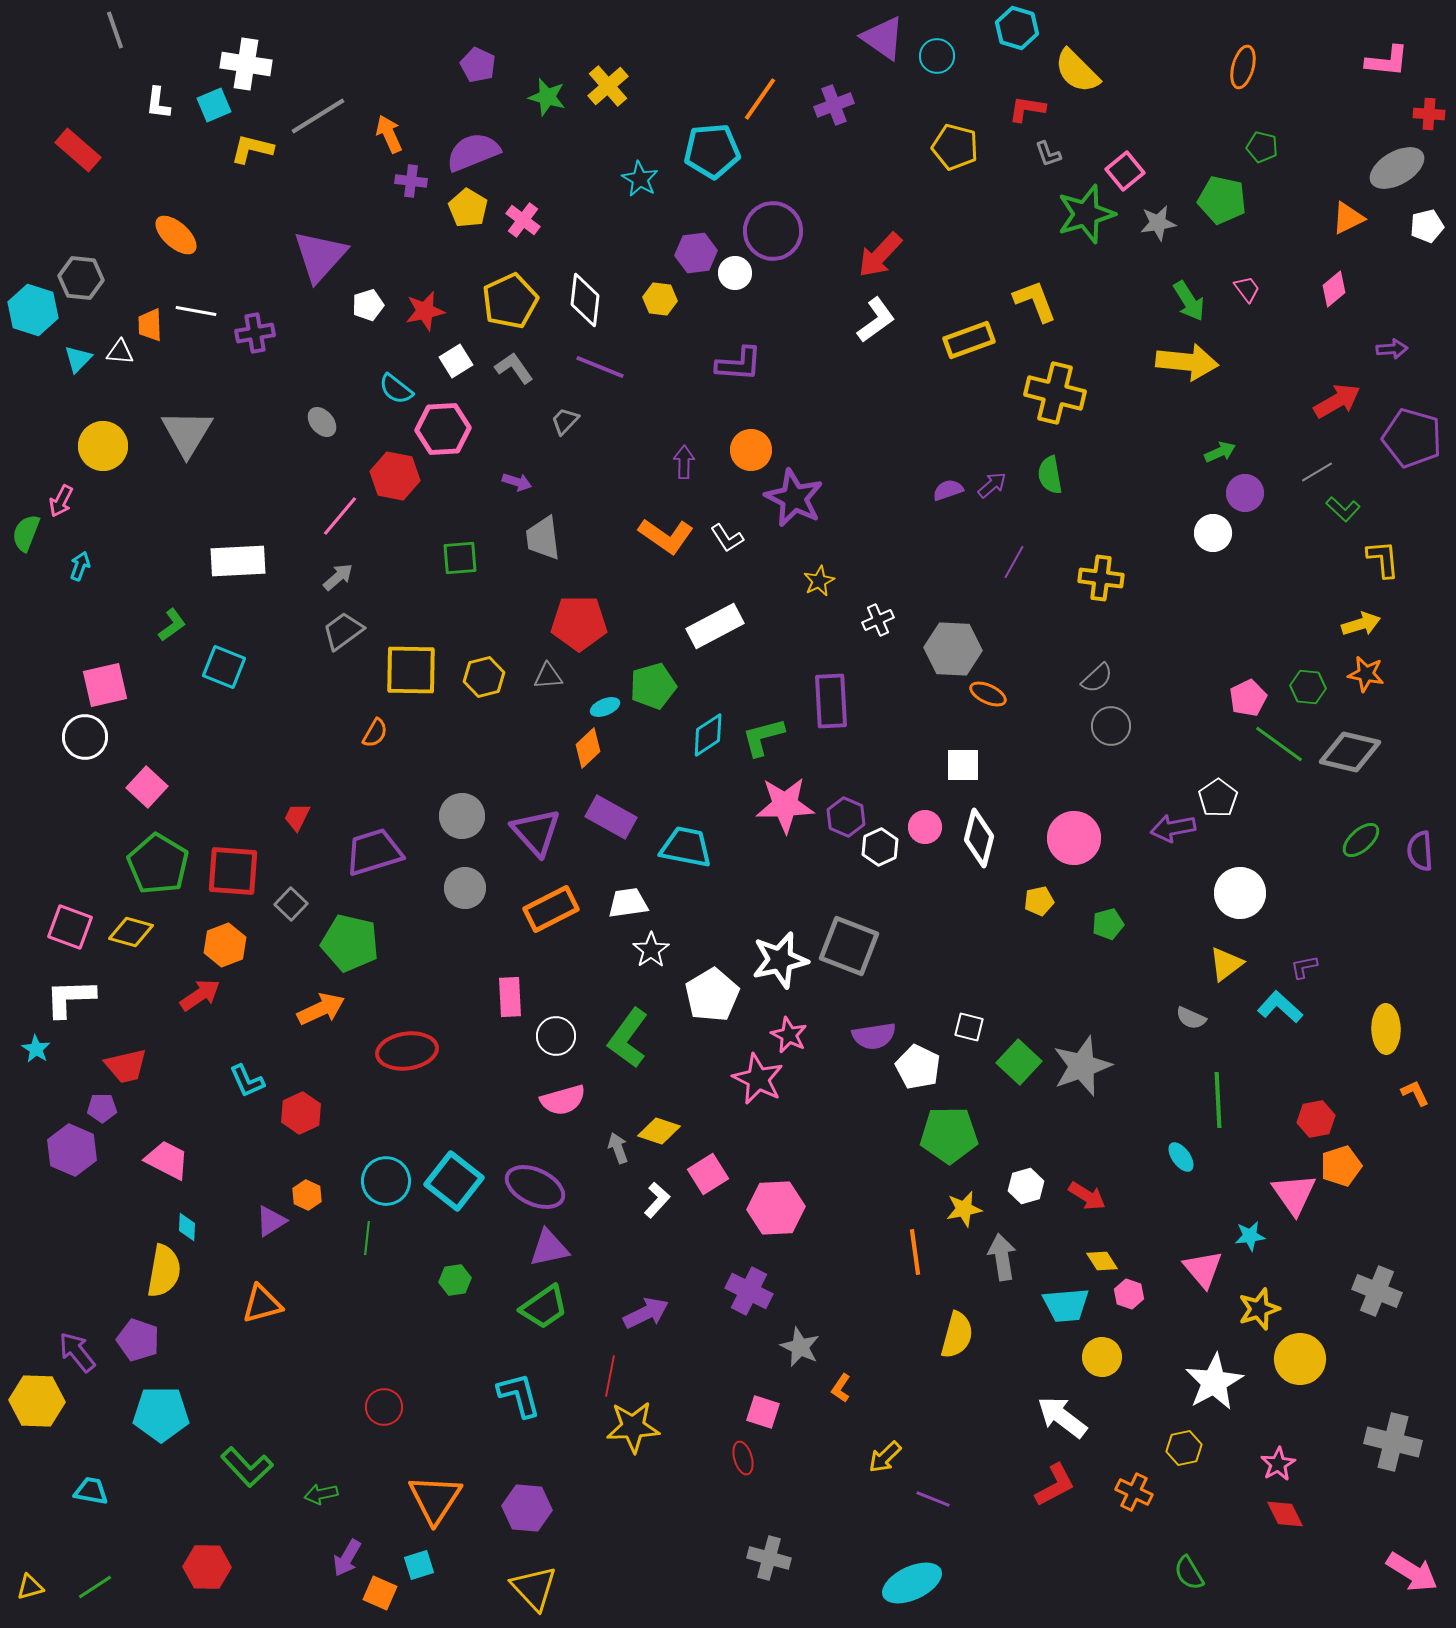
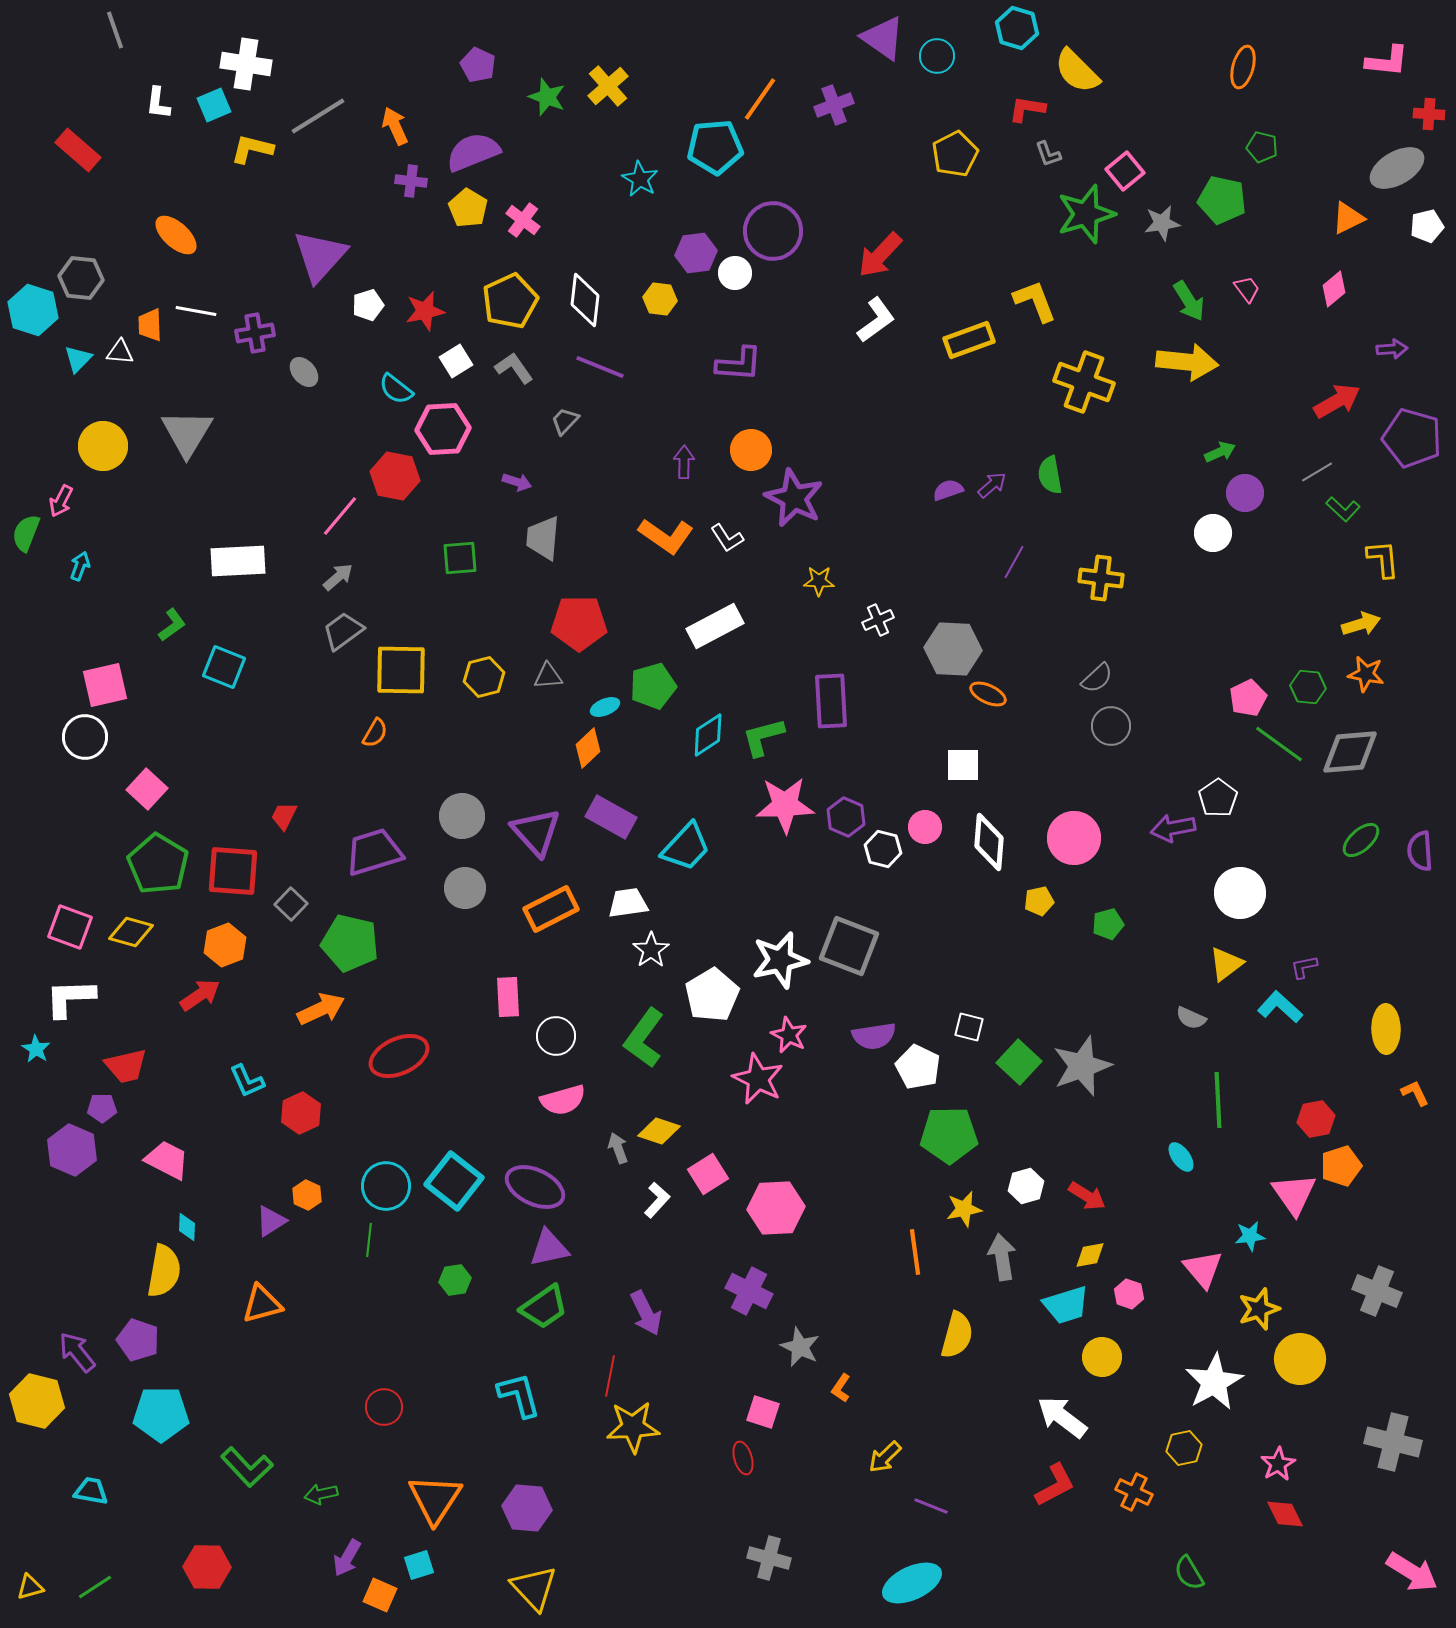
green star at (547, 97): rotated 6 degrees clockwise
orange arrow at (389, 134): moved 6 px right, 8 px up
yellow pentagon at (955, 147): moved 7 px down; rotated 30 degrees clockwise
cyan pentagon at (712, 151): moved 3 px right, 4 px up
gray star at (1158, 223): moved 4 px right
yellow cross at (1055, 393): moved 29 px right, 11 px up; rotated 6 degrees clockwise
gray ellipse at (322, 422): moved 18 px left, 50 px up
gray trapezoid at (543, 538): rotated 12 degrees clockwise
yellow star at (819, 581): rotated 28 degrees clockwise
yellow square at (411, 670): moved 10 px left
gray diamond at (1350, 752): rotated 18 degrees counterclockwise
pink square at (147, 787): moved 2 px down
red trapezoid at (297, 817): moved 13 px left, 1 px up
white diamond at (979, 838): moved 10 px right, 4 px down; rotated 10 degrees counterclockwise
cyan trapezoid at (686, 847): rotated 122 degrees clockwise
white hexagon at (880, 847): moved 3 px right, 2 px down; rotated 21 degrees counterclockwise
pink rectangle at (510, 997): moved 2 px left
green L-shape at (628, 1038): moved 16 px right
red ellipse at (407, 1051): moved 8 px left, 5 px down; rotated 16 degrees counterclockwise
cyan circle at (386, 1181): moved 5 px down
green line at (367, 1238): moved 2 px right, 2 px down
yellow diamond at (1102, 1261): moved 12 px left, 6 px up; rotated 68 degrees counterclockwise
cyan trapezoid at (1066, 1305): rotated 12 degrees counterclockwise
purple arrow at (646, 1313): rotated 90 degrees clockwise
yellow hexagon at (37, 1401): rotated 12 degrees clockwise
purple line at (933, 1499): moved 2 px left, 7 px down
orange square at (380, 1593): moved 2 px down
